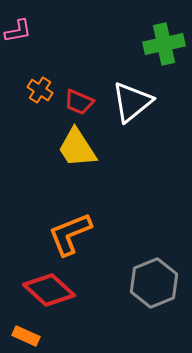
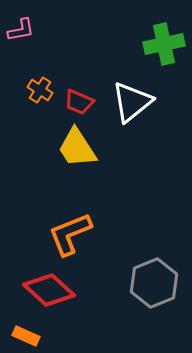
pink L-shape: moved 3 px right, 1 px up
